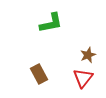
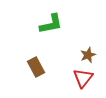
green L-shape: moved 1 px down
brown rectangle: moved 3 px left, 7 px up
